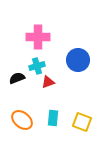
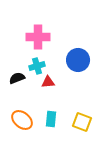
red triangle: rotated 16 degrees clockwise
cyan rectangle: moved 2 px left, 1 px down
